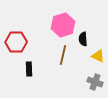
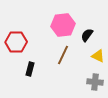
pink hexagon: rotated 10 degrees clockwise
black semicircle: moved 4 px right, 4 px up; rotated 40 degrees clockwise
brown line: rotated 12 degrees clockwise
black rectangle: moved 1 px right; rotated 16 degrees clockwise
gray cross: rotated 14 degrees counterclockwise
